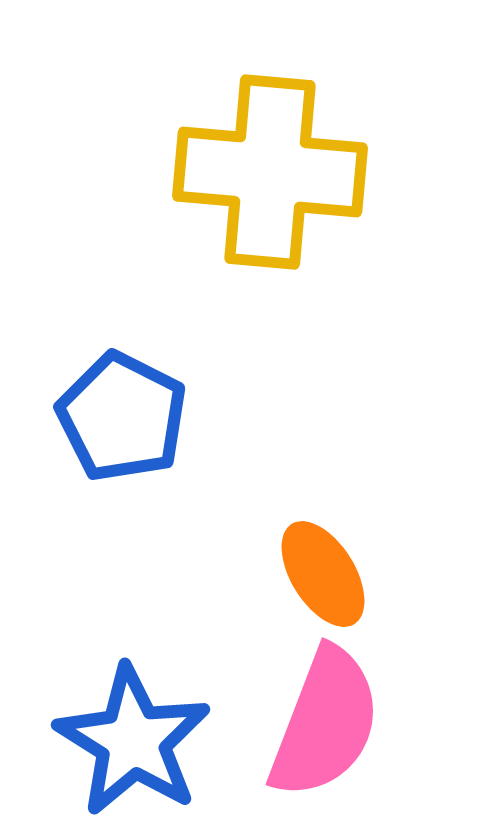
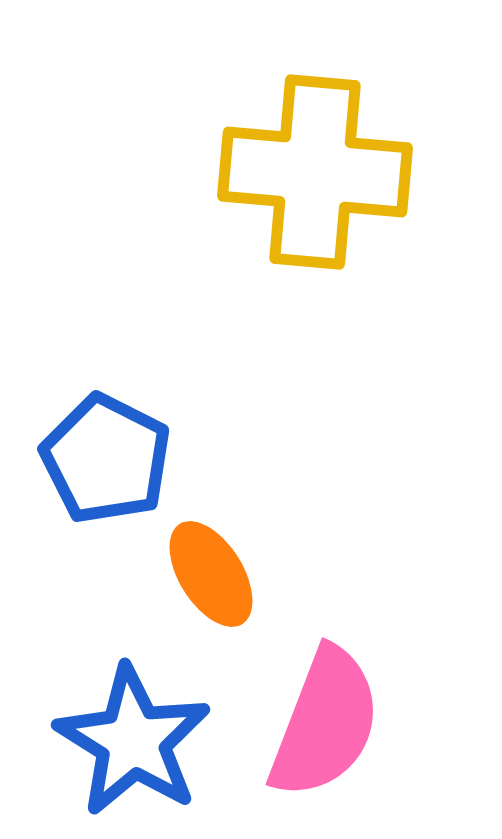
yellow cross: moved 45 px right
blue pentagon: moved 16 px left, 42 px down
orange ellipse: moved 112 px left
